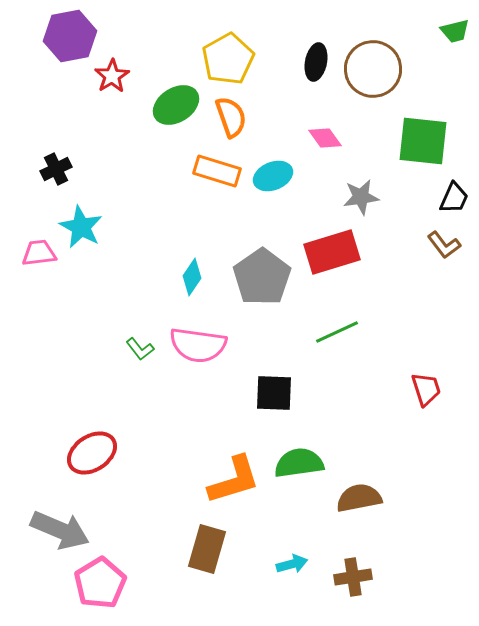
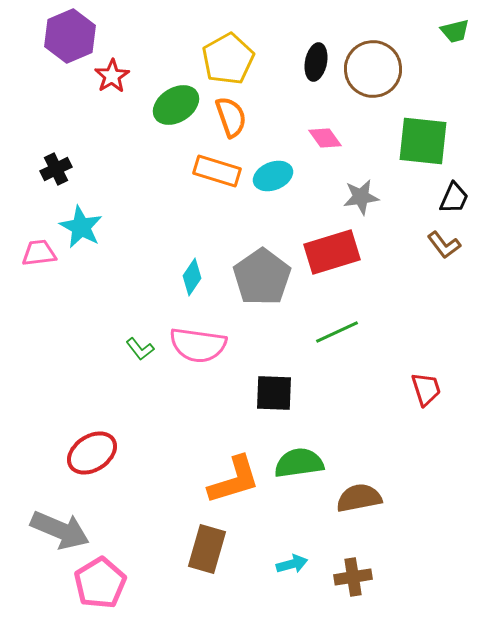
purple hexagon: rotated 12 degrees counterclockwise
